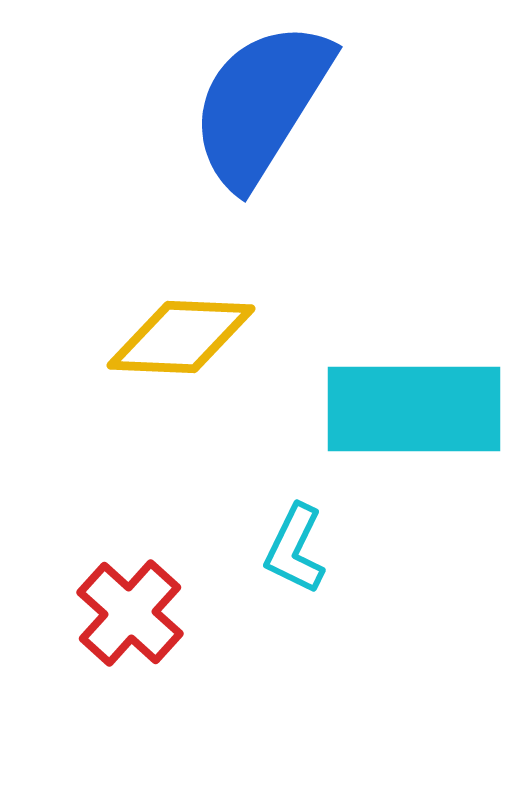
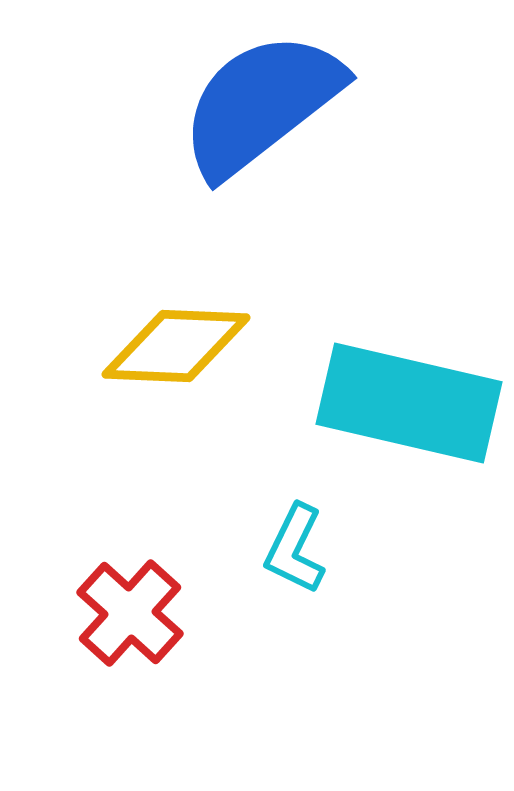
blue semicircle: rotated 20 degrees clockwise
yellow diamond: moved 5 px left, 9 px down
cyan rectangle: moved 5 px left, 6 px up; rotated 13 degrees clockwise
